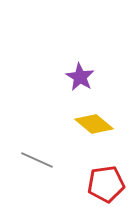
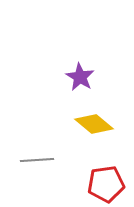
gray line: rotated 28 degrees counterclockwise
